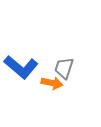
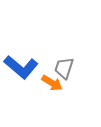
orange arrow: rotated 20 degrees clockwise
